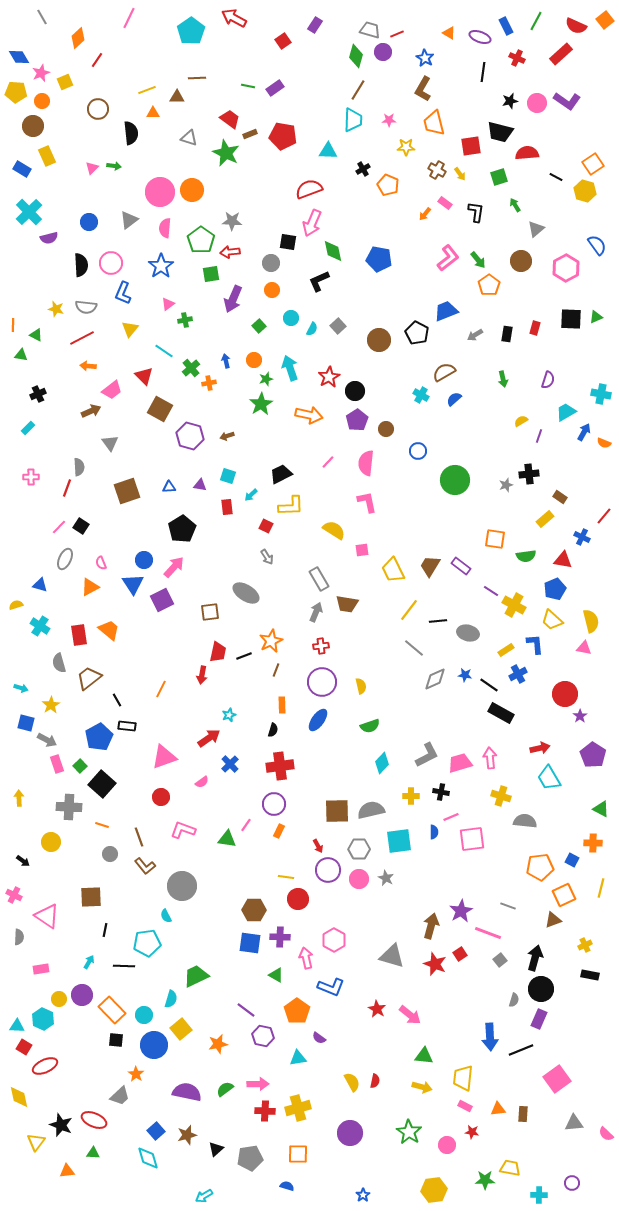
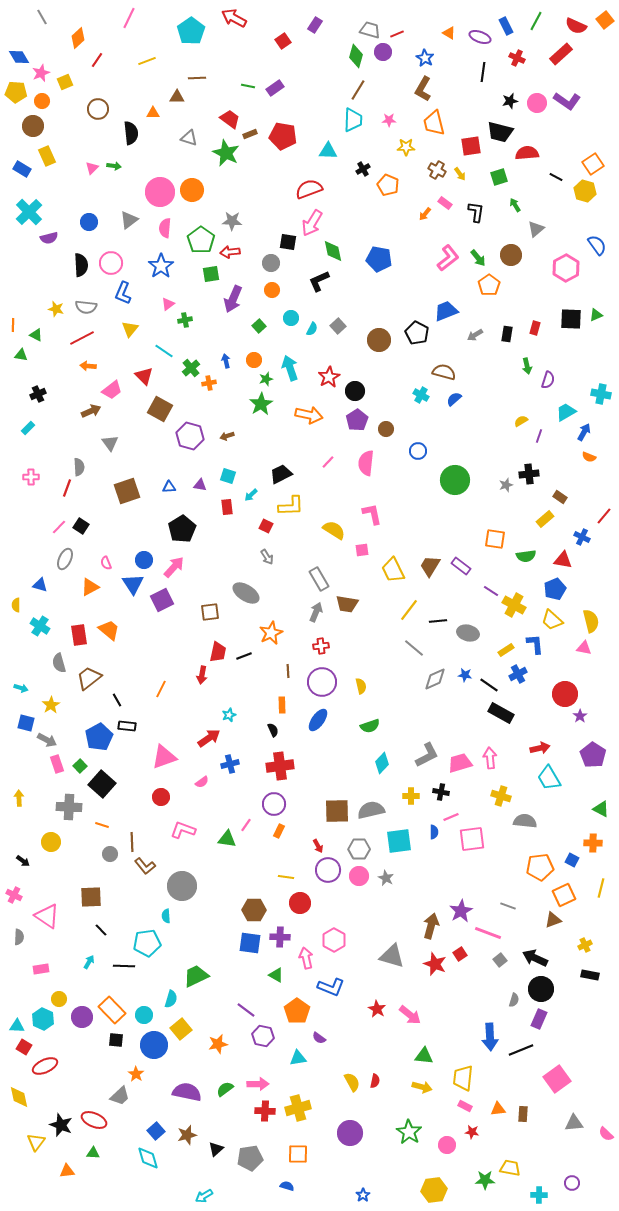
yellow line at (147, 90): moved 29 px up
pink arrow at (312, 223): rotated 8 degrees clockwise
green arrow at (478, 260): moved 2 px up
brown circle at (521, 261): moved 10 px left, 6 px up
green triangle at (596, 317): moved 2 px up
brown semicircle at (444, 372): rotated 45 degrees clockwise
green arrow at (503, 379): moved 24 px right, 13 px up
orange semicircle at (604, 443): moved 15 px left, 14 px down
pink L-shape at (367, 502): moved 5 px right, 12 px down
pink semicircle at (101, 563): moved 5 px right
yellow semicircle at (16, 605): rotated 72 degrees counterclockwise
orange star at (271, 641): moved 8 px up
brown line at (276, 670): moved 12 px right, 1 px down; rotated 24 degrees counterclockwise
black semicircle at (273, 730): rotated 40 degrees counterclockwise
blue cross at (230, 764): rotated 30 degrees clockwise
brown line at (139, 837): moved 7 px left, 5 px down; rotated 18 degrees clockwise
pink circle at (359, 879): moved 3 px up
red circle at (298, 899): moved 2 px right, 4 px down
cyan semicircle at (166, 916): rotated 24 degrees clockwise
black line at (105, 930): moved 4 px left; rotated 56 degrees counterclockwise
black arrow at (535, 958): rotated 80 degrees counterclockwise
purple circle at (82, 995): moved 22 px down
